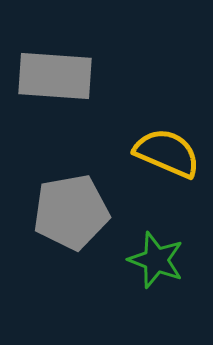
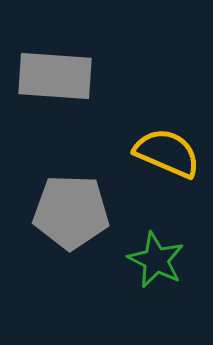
gray pentagon: rotated 12 degrees clockwise
green star: rotated 6 degrees clockwise
